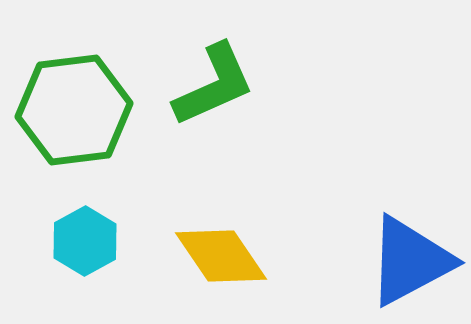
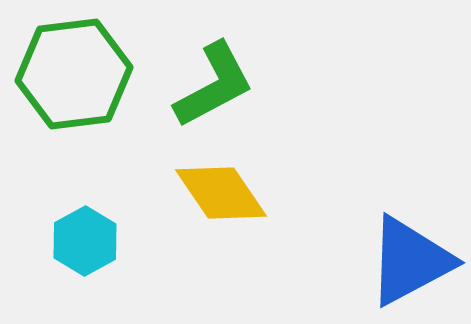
green L-shape: rotated 4 degrees counterclockwise
green hexagon: moved 36 px up
yellow diamond: moved 63 px up
